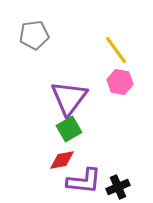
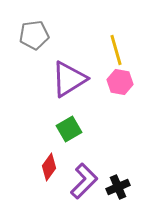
yellow line: rotated 20 degrees clockwise
purple triangle: moved 19 px up; rotated 21 degrees clockwise
red diamond: moved 13 px left, 7 px down; rotated 44 degrees counterclockwise
purple L-shape: rotated 51 degrees counterclockwise
